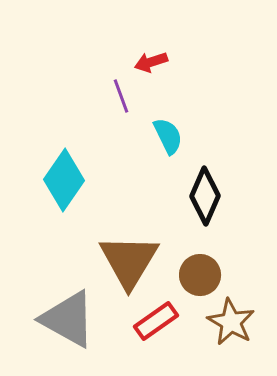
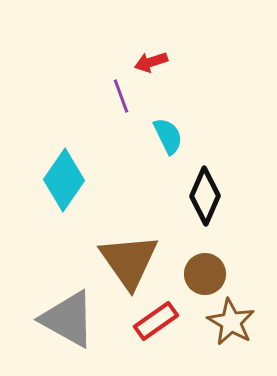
brown triangle: rotated 6 degrees counterclockwise
brown circle: moved 5 px right, 1 px up
